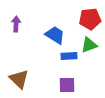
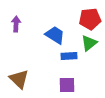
green triangle: moved 2 px up; rotated 18 degrees counterclockwise
